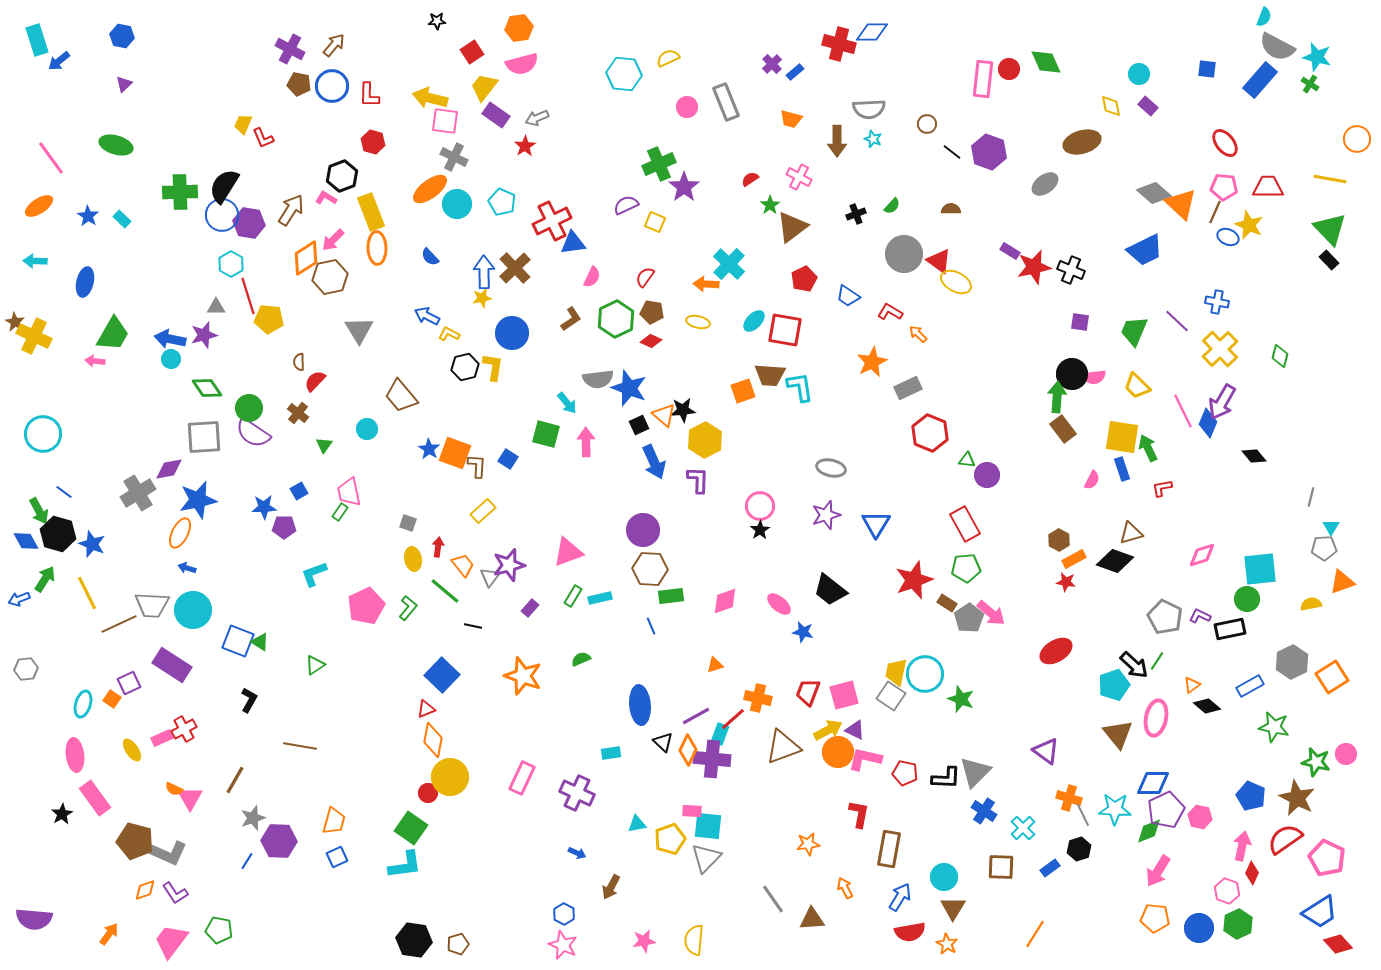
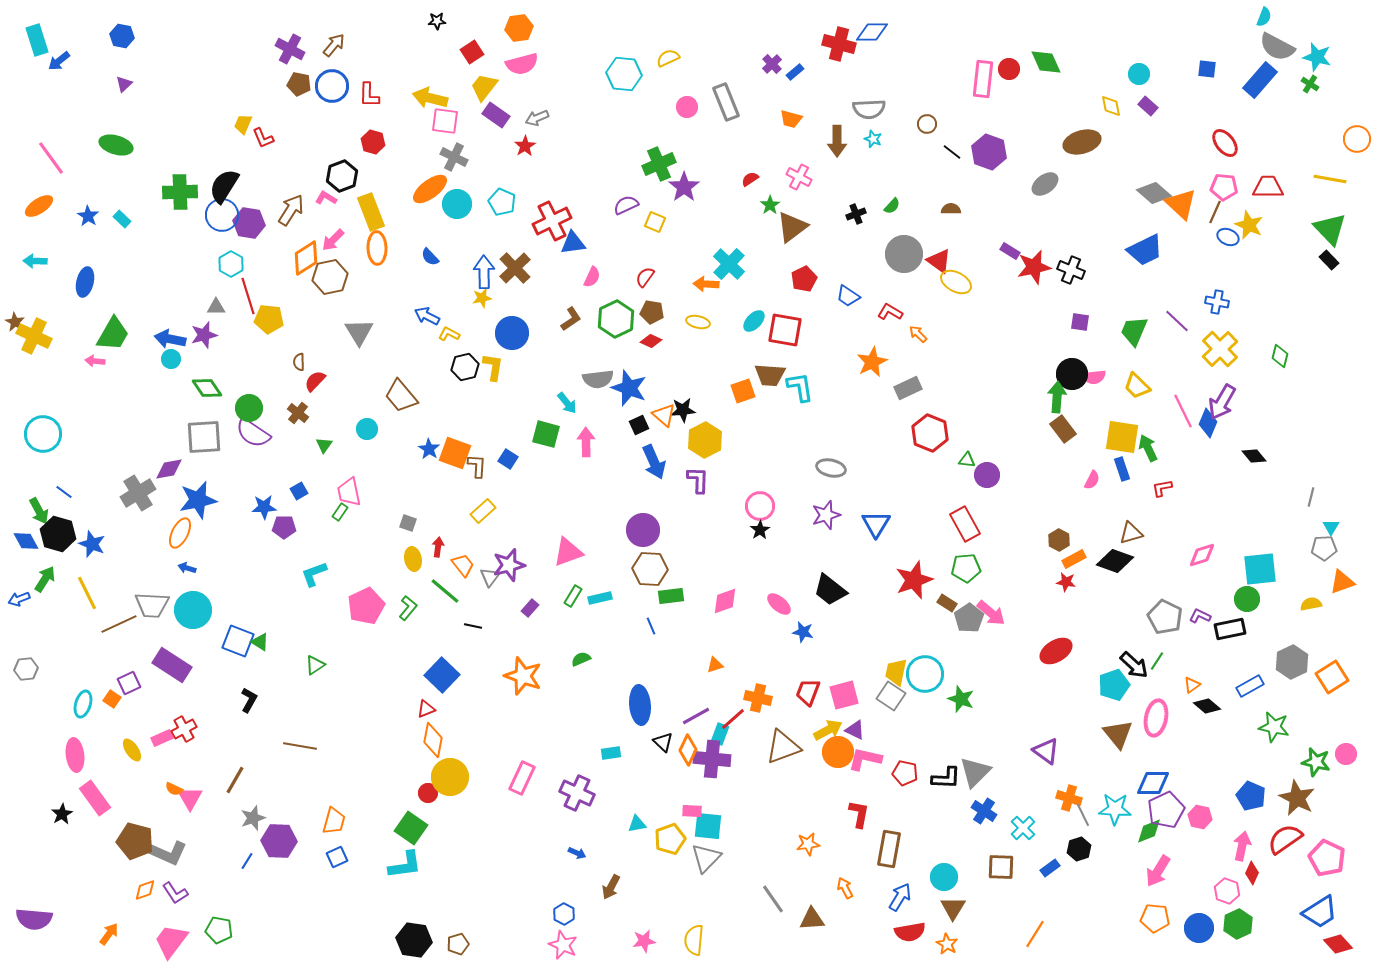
gray triangle at (359, 330): moved 2 px down
